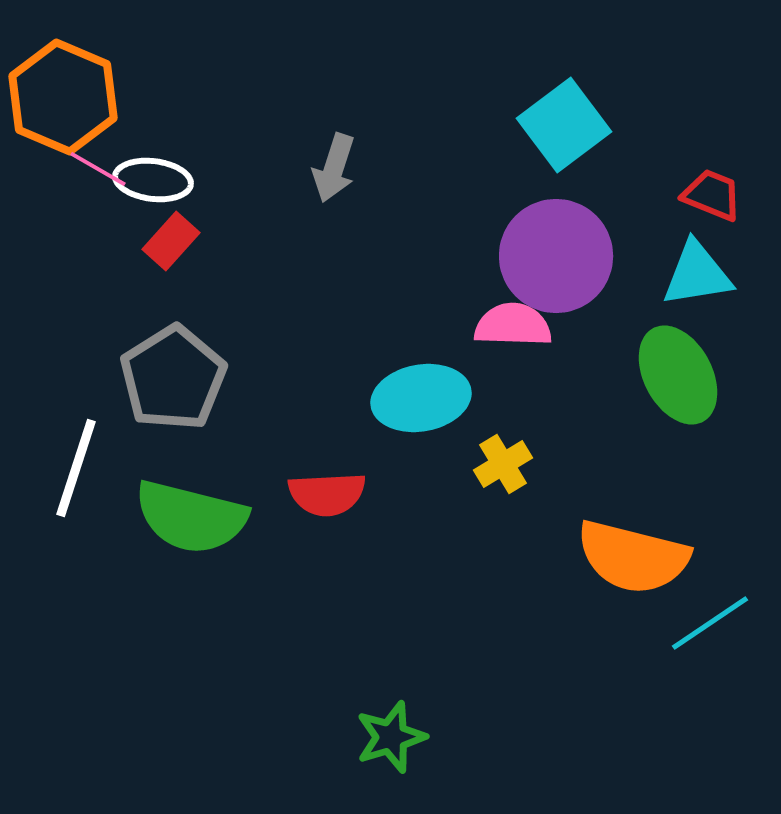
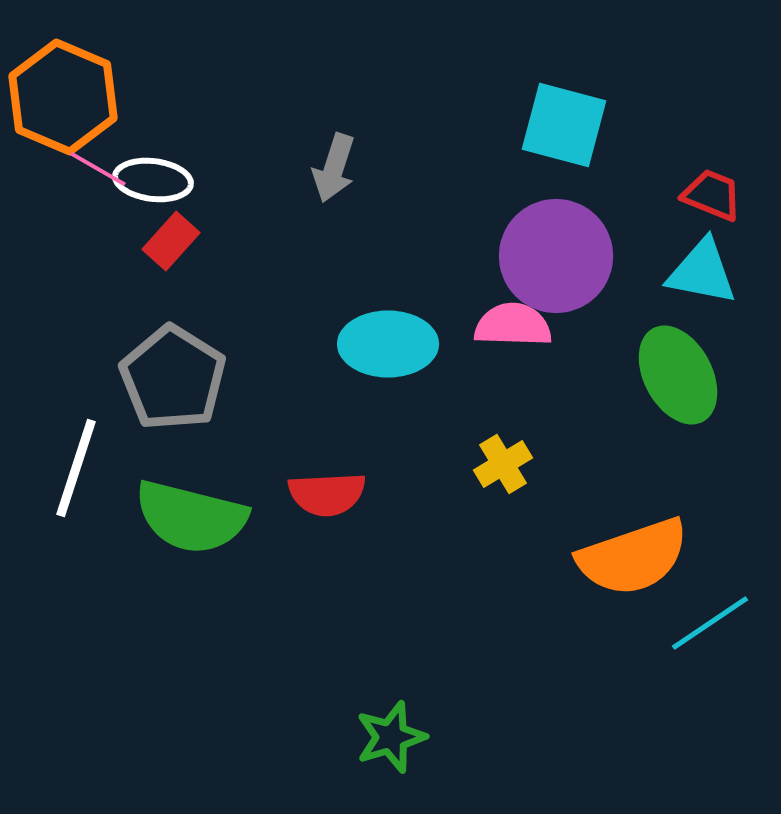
cyan square: rotated 38 degrees counterclockwise
cyan triangle: moved 5 px right, 2 px up; rotated 20 degrees clockwise
gray pentagon: rotated 8 degrees counterclockwise
cyan ellipse: moved 33 px left, 54 px up; rotated 10 degrees clockwise
orange semicircle: rotated 33 degrees counterclockwise
